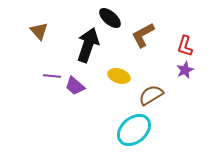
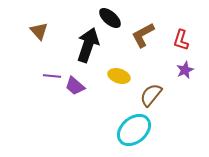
red L-shape: moved 4 px left, 6 px up
brown semicircle: rotated 20 degrees counterclockwise
